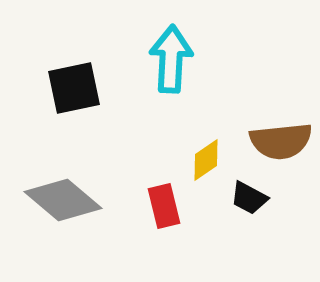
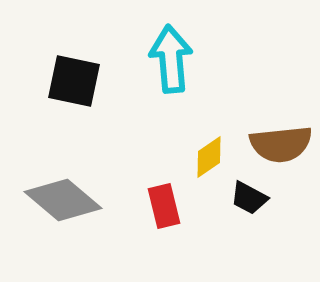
cyan arrow: rotated 8 degrees counterclockwise
black square: moved 7 px up; rotated 24 degrees clockwise
brown semicircle: moved 3 px down
yellow diamond: moved 3 px right, 3 px up
